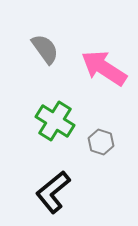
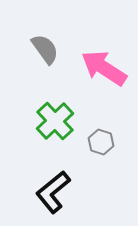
green cross: rotated 15 degrees clockwise
